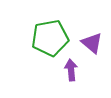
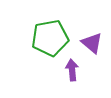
purple arrow: moved 1 px right
